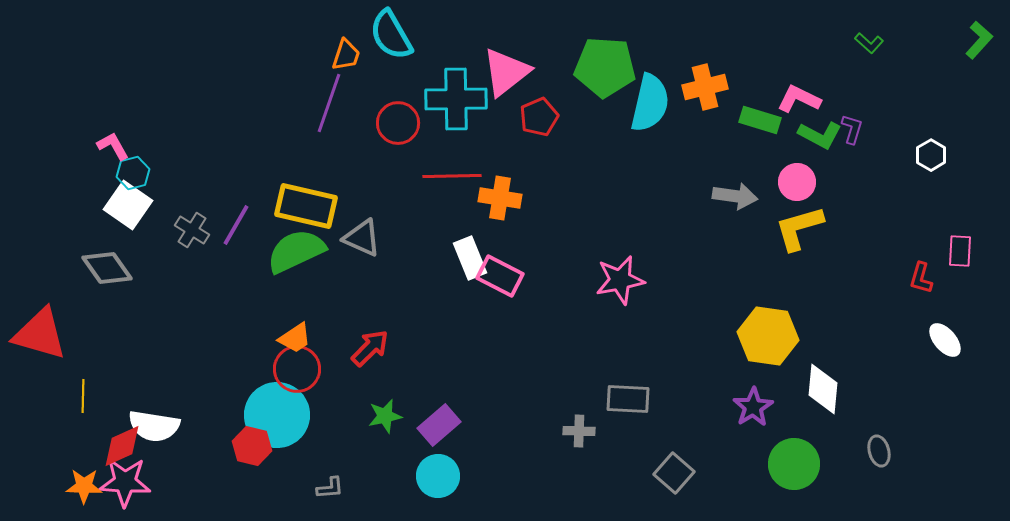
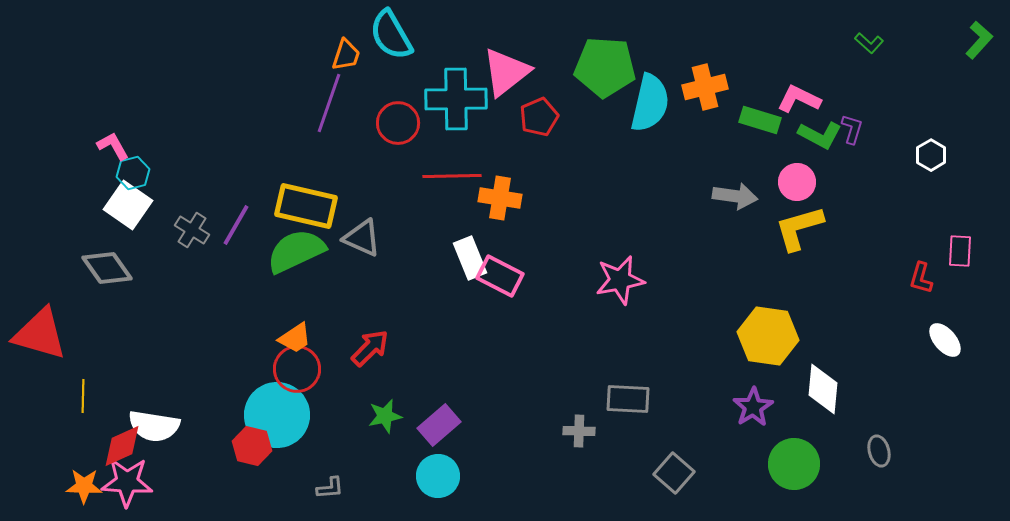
pink star at (125, 482): moved 2 px right
